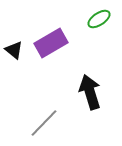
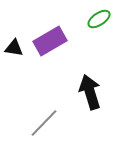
purple rectangle: moved 1 px left, 2 px up
black triangle: moved 2 px up; rotated 30 degrees counterclockwise
